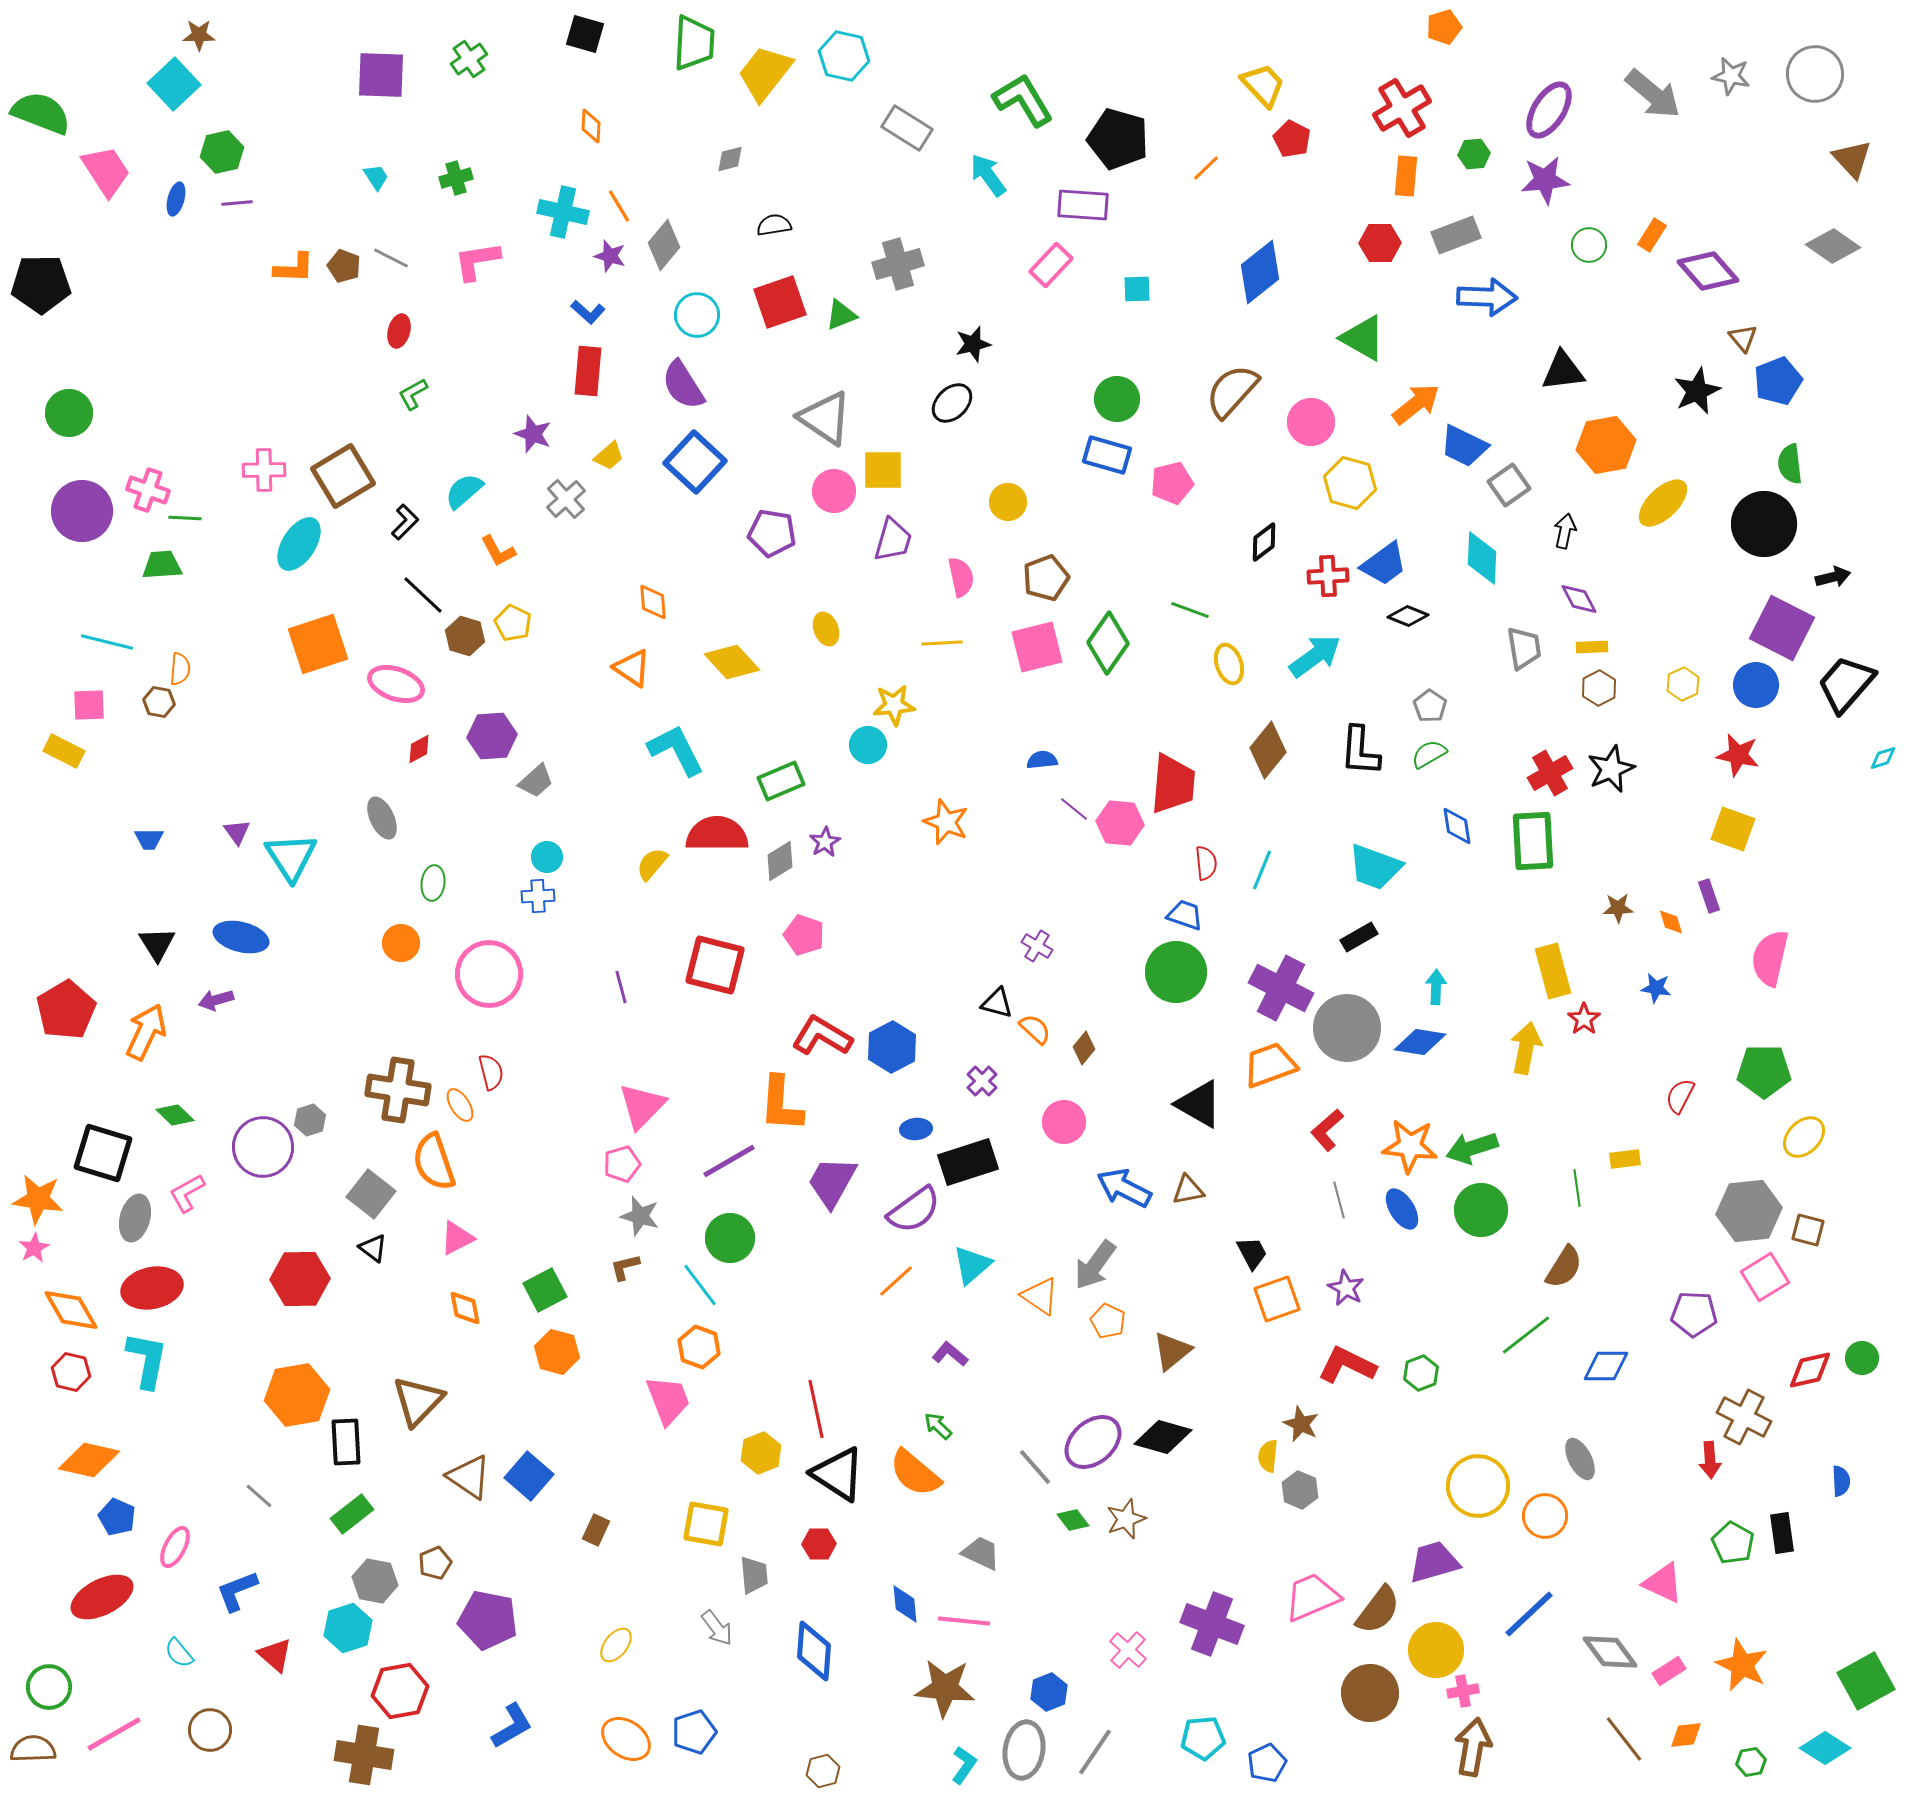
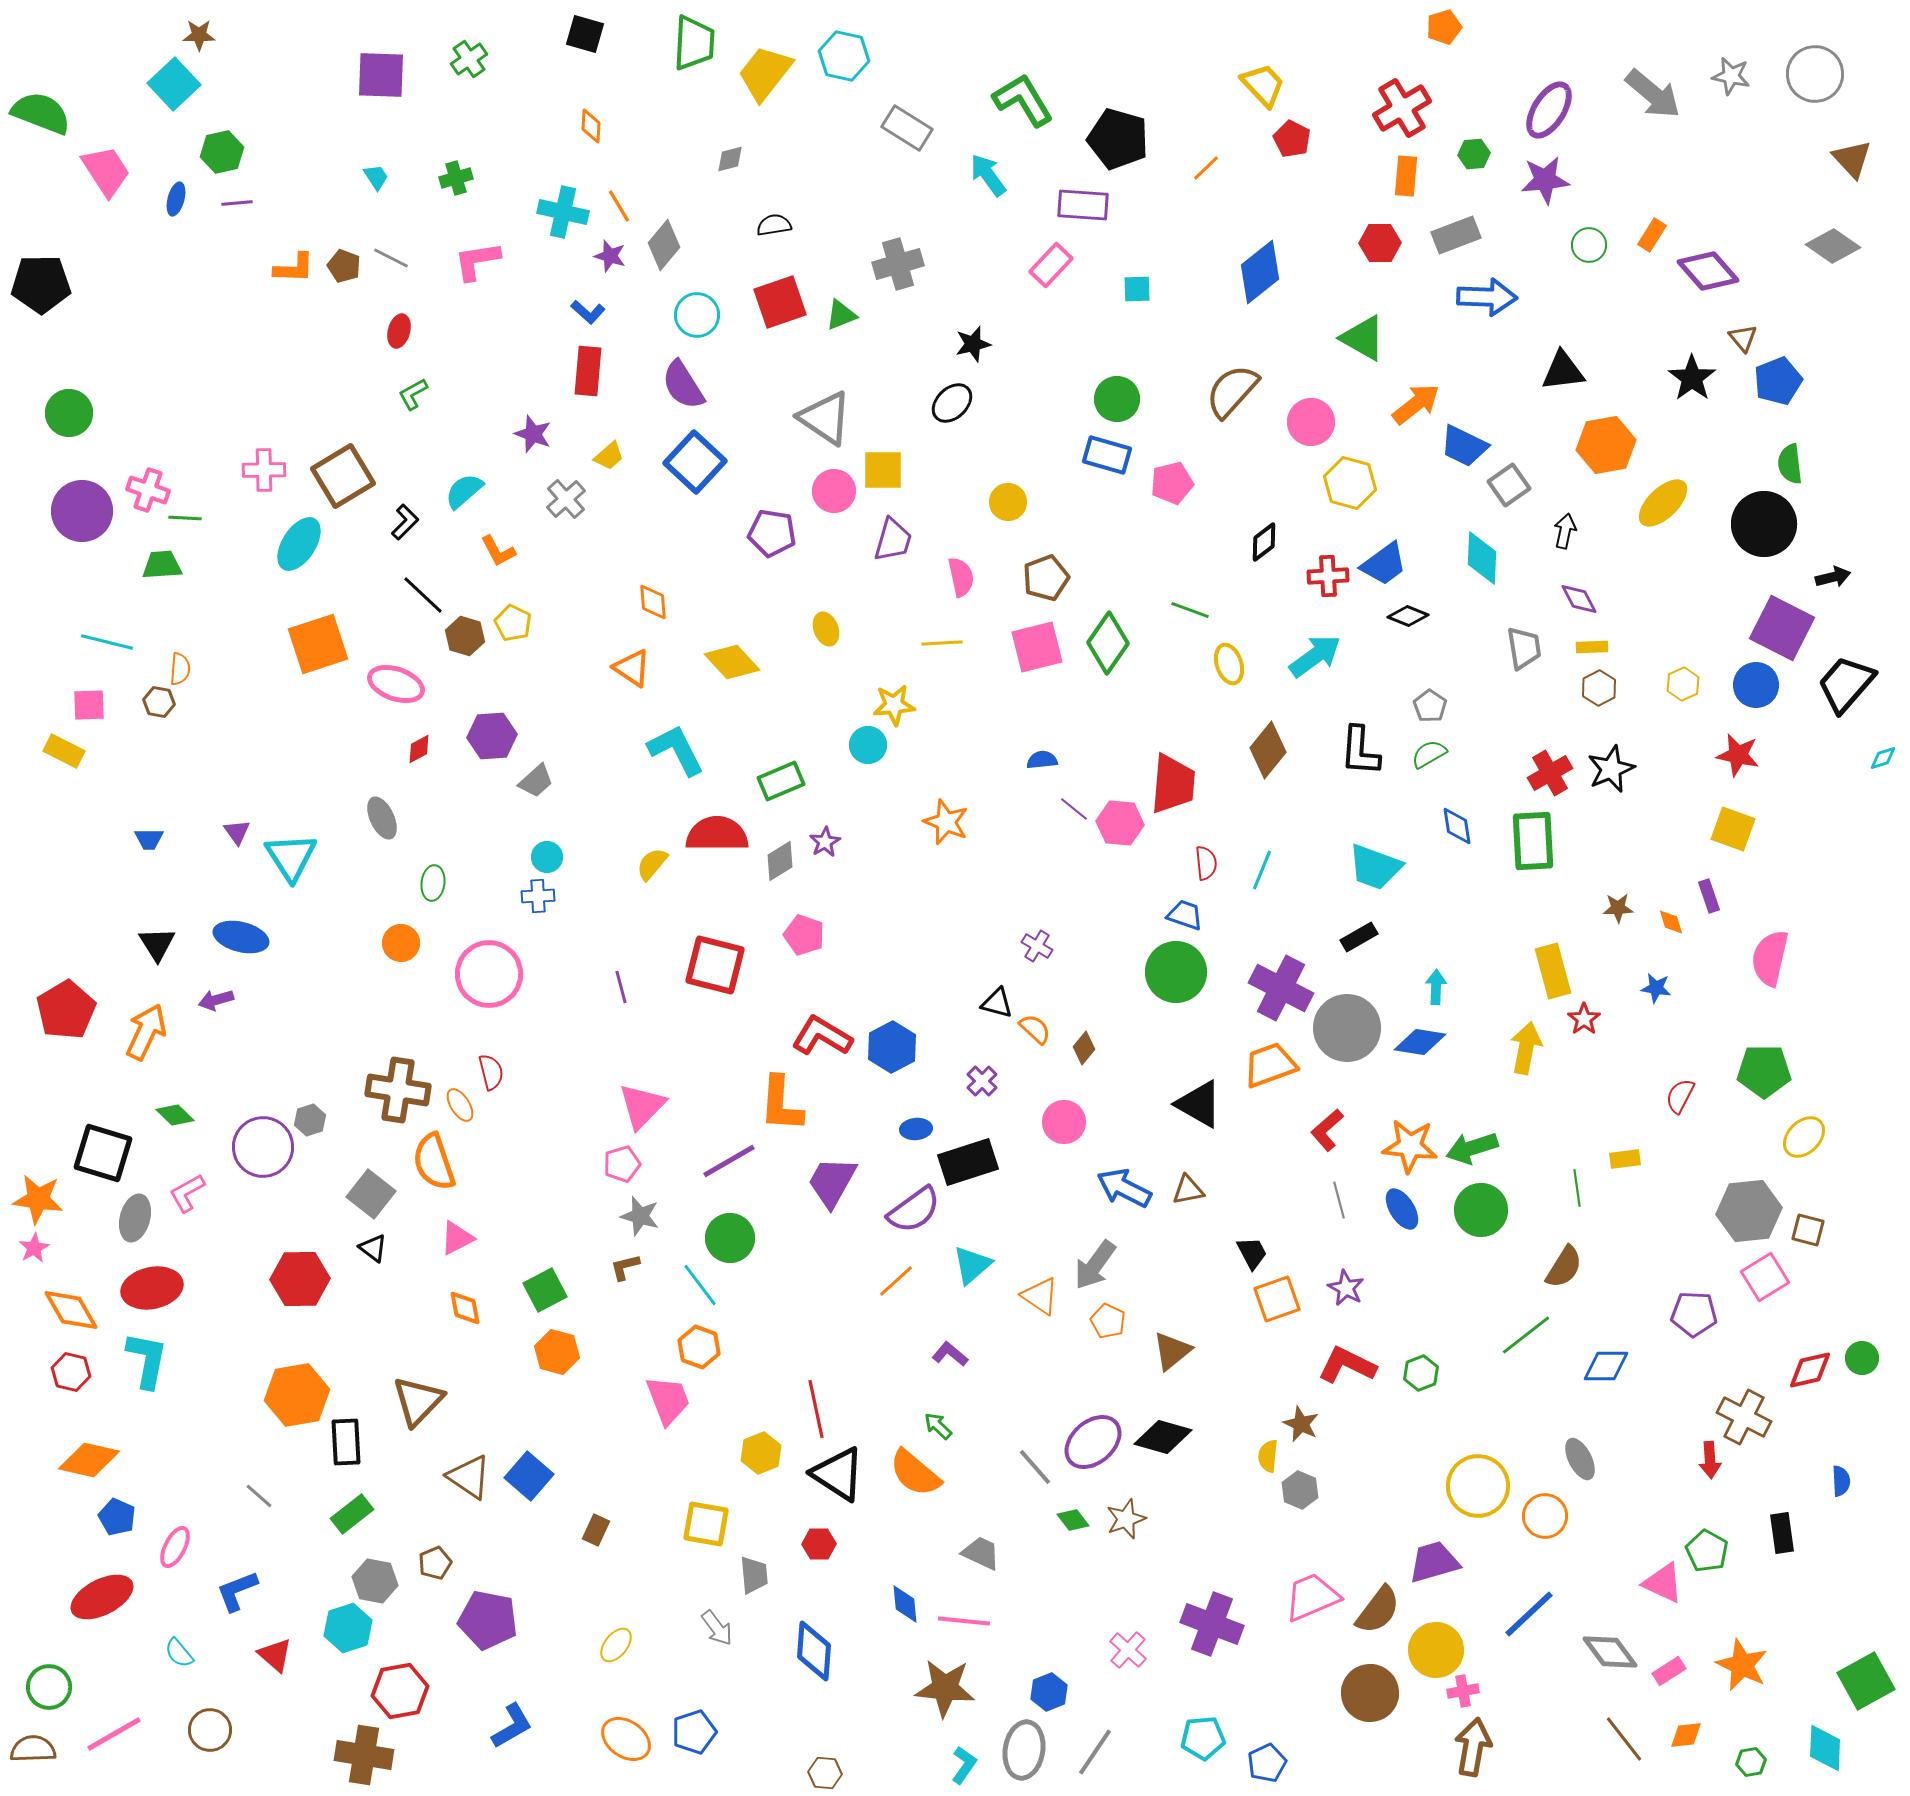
black star at (1697, 391): moved 5 px left, 13 px up; rotated 12 degrees counterclockwise
green pentagon at (1733, 1543): moved 26 px left, 8 px down
cyan diamond at (1825, 1748): rotated 60 degrees clockwise
brown hexagon at (823, 1771): moved 2 px right, 2 px down; rotated 20 degrees clockwise
